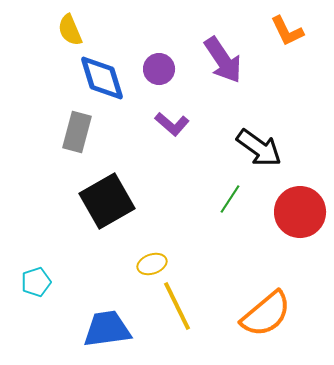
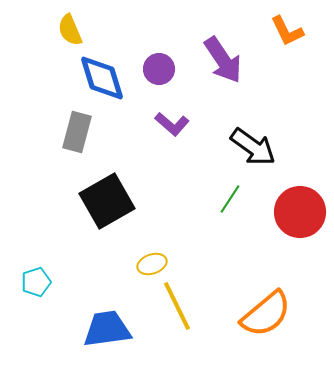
black arrow: moved 6 px left, 1 px up
